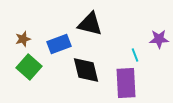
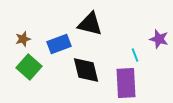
purple star: rotated 18 degrees clockwise
